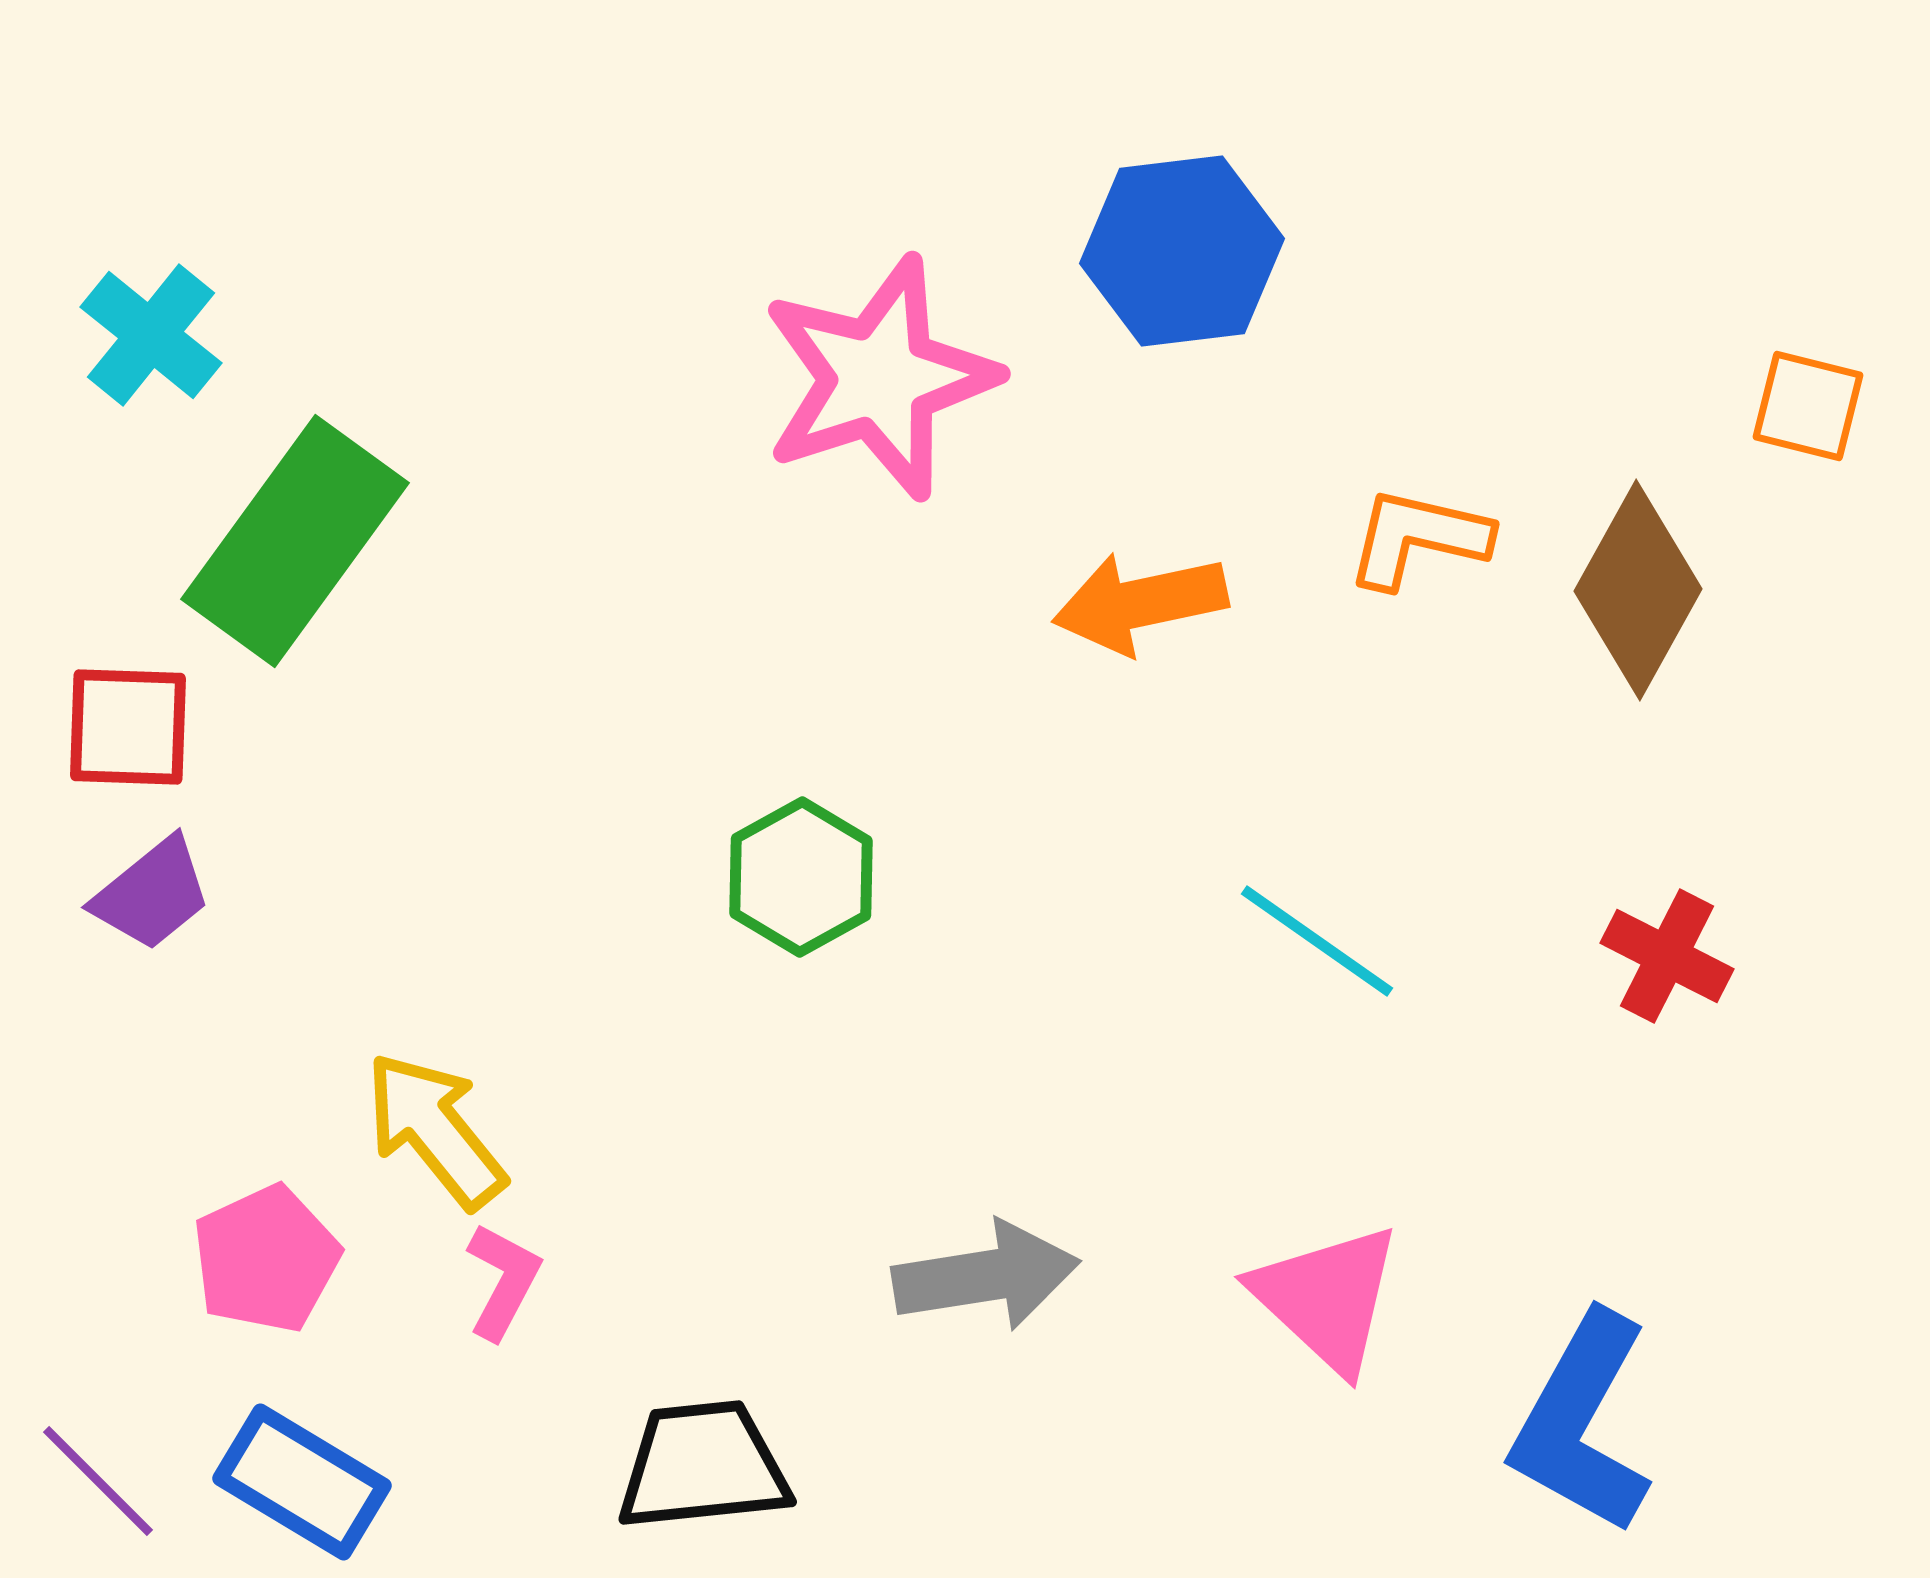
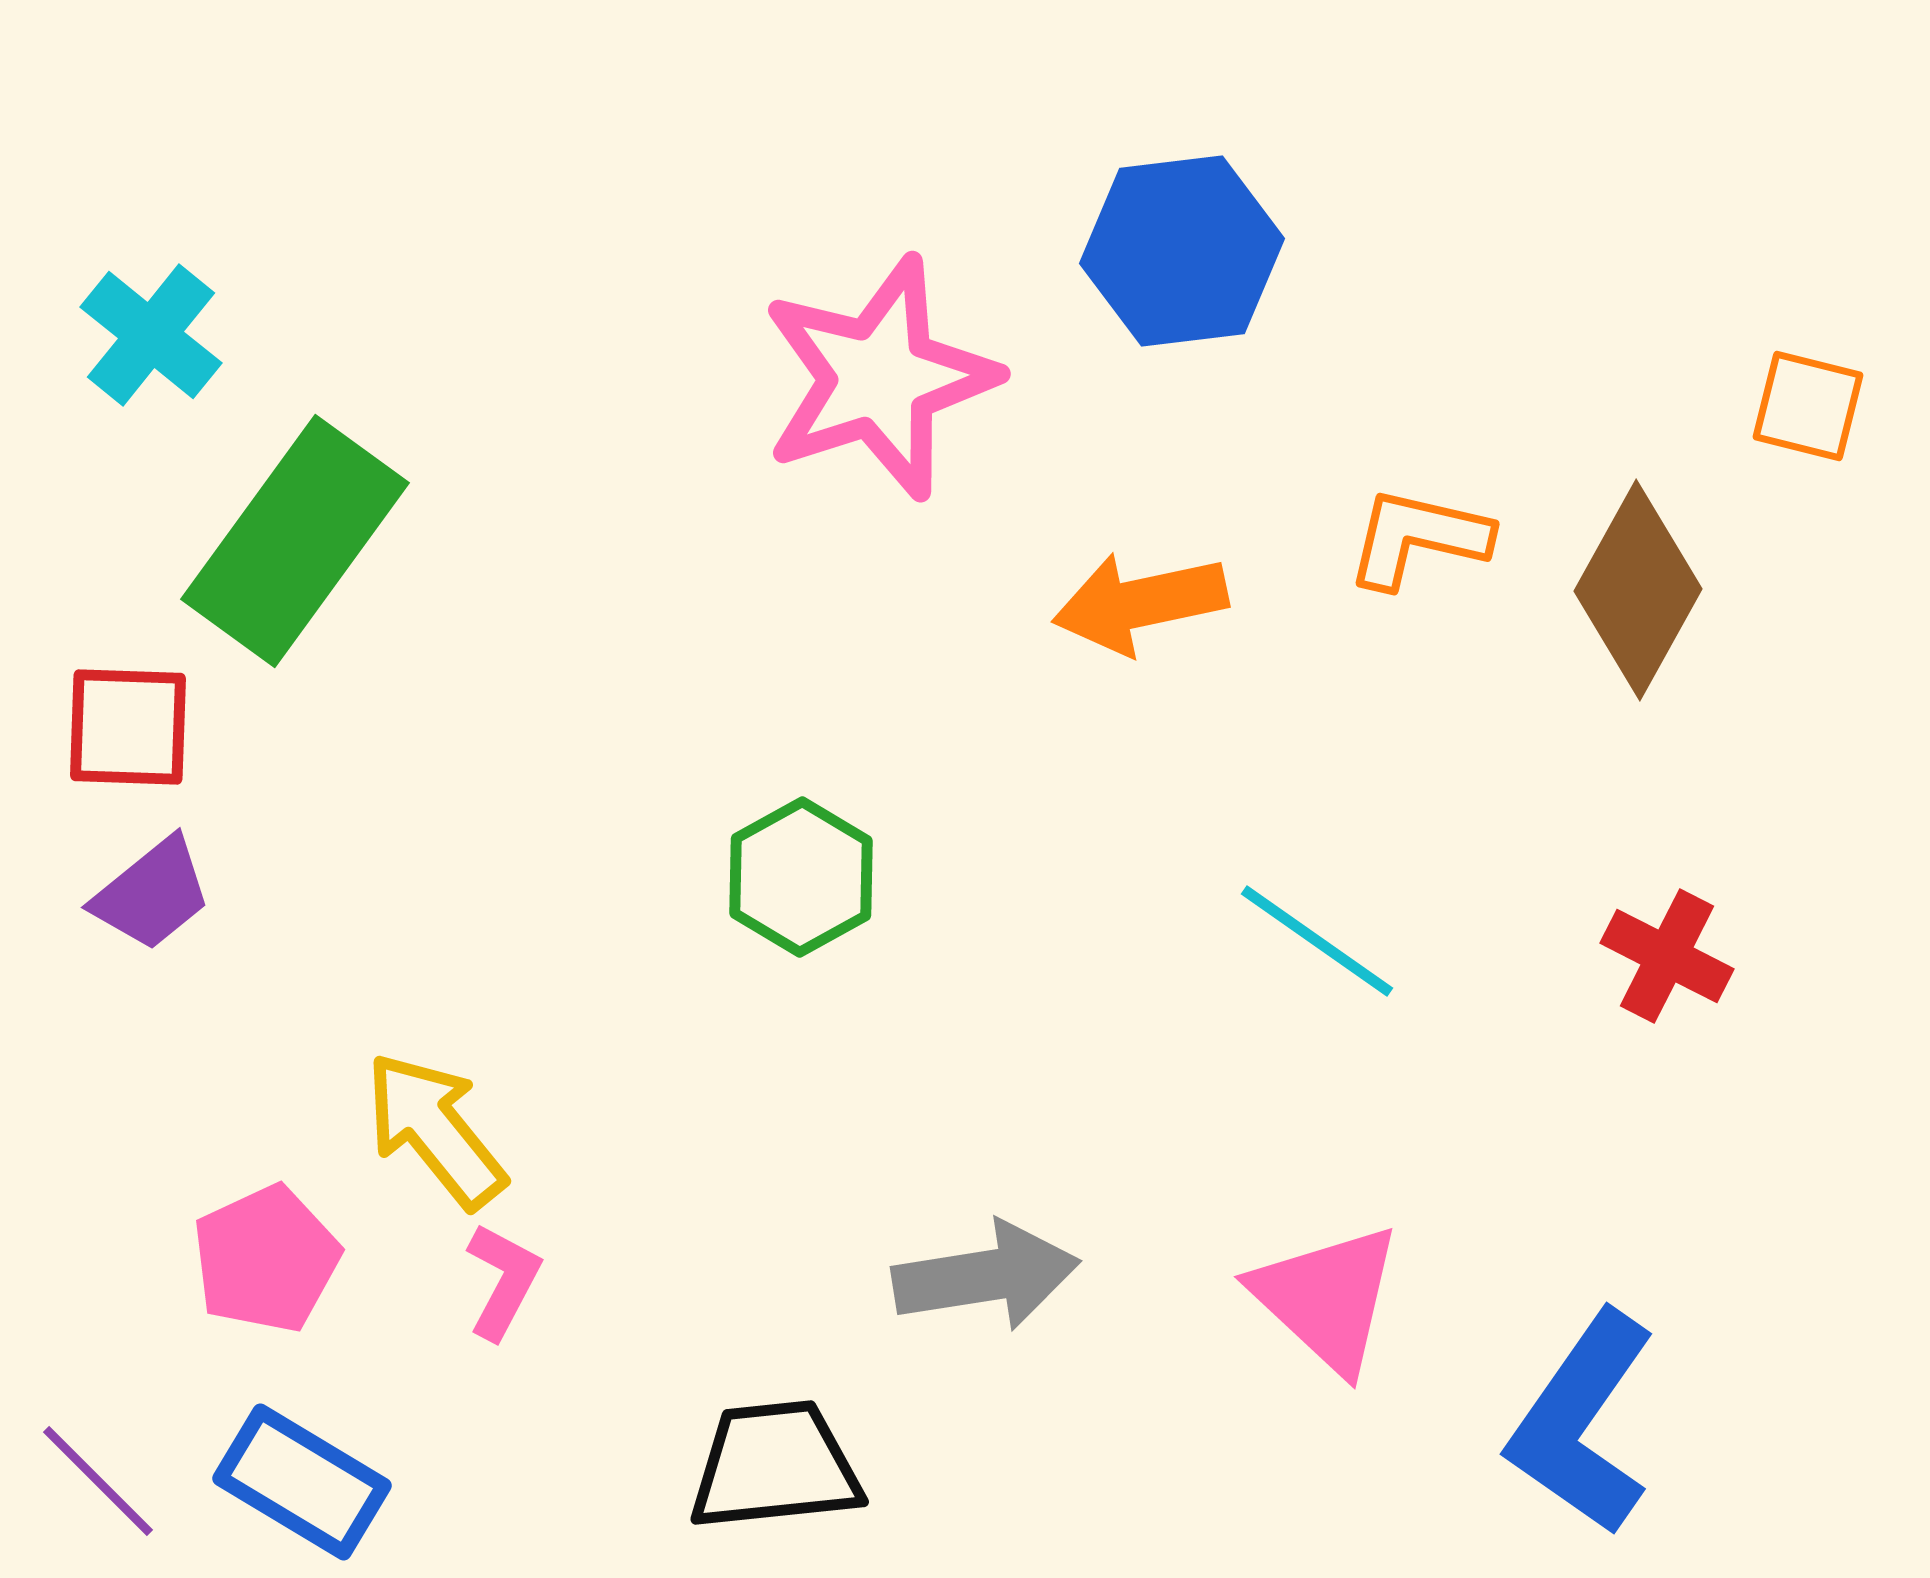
blue L-shape: rotated 6 degrees clockwise
black trapezoid: moved 72 px right
